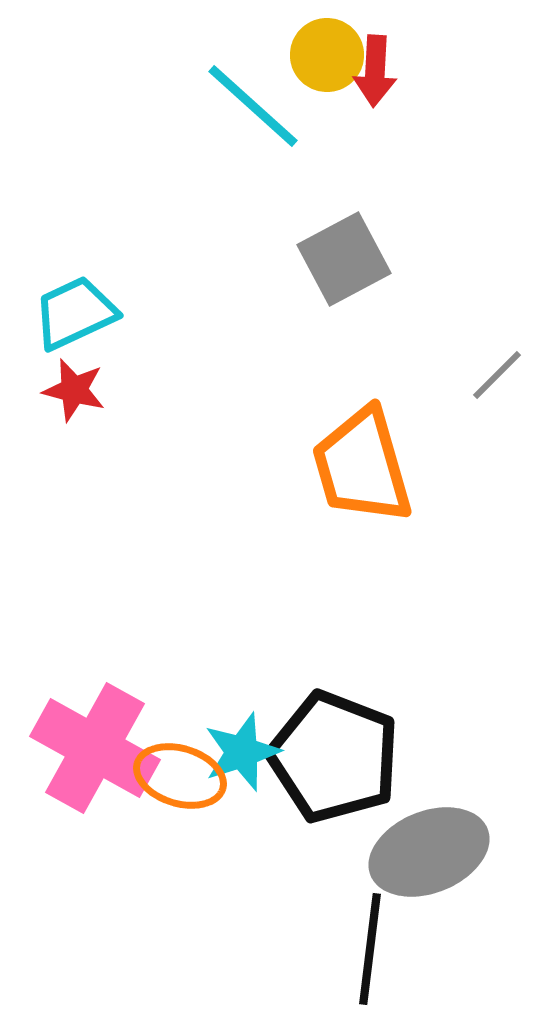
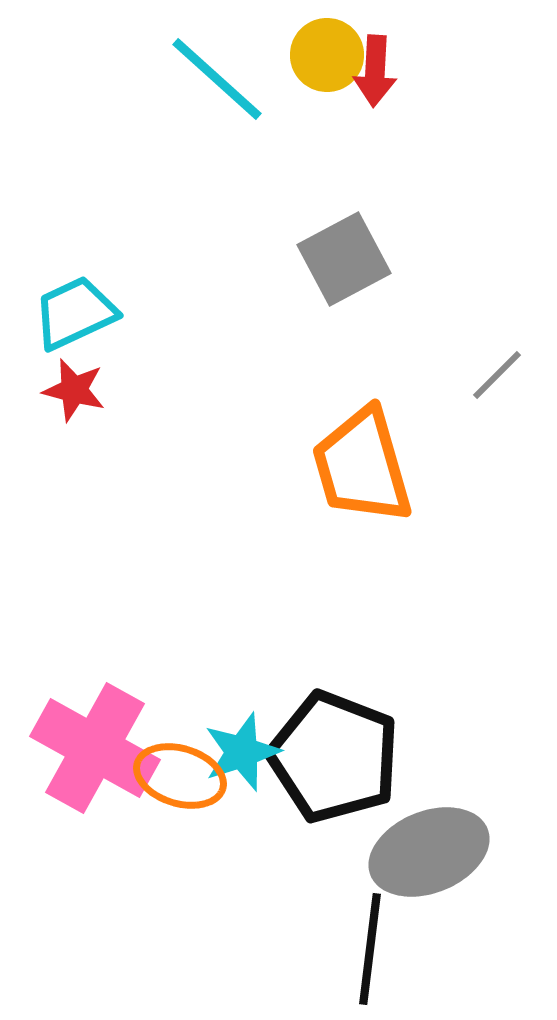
cyan line: moved 36 px left, 27 px up
